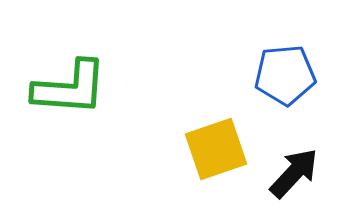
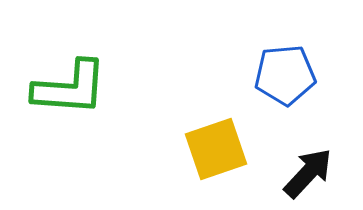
black arrow: moved 14 px right
